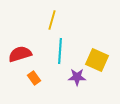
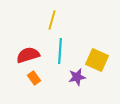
red semicircle: moved 8 px right, 1 px down
purple star: rotated 12 degrees counterclockwise
